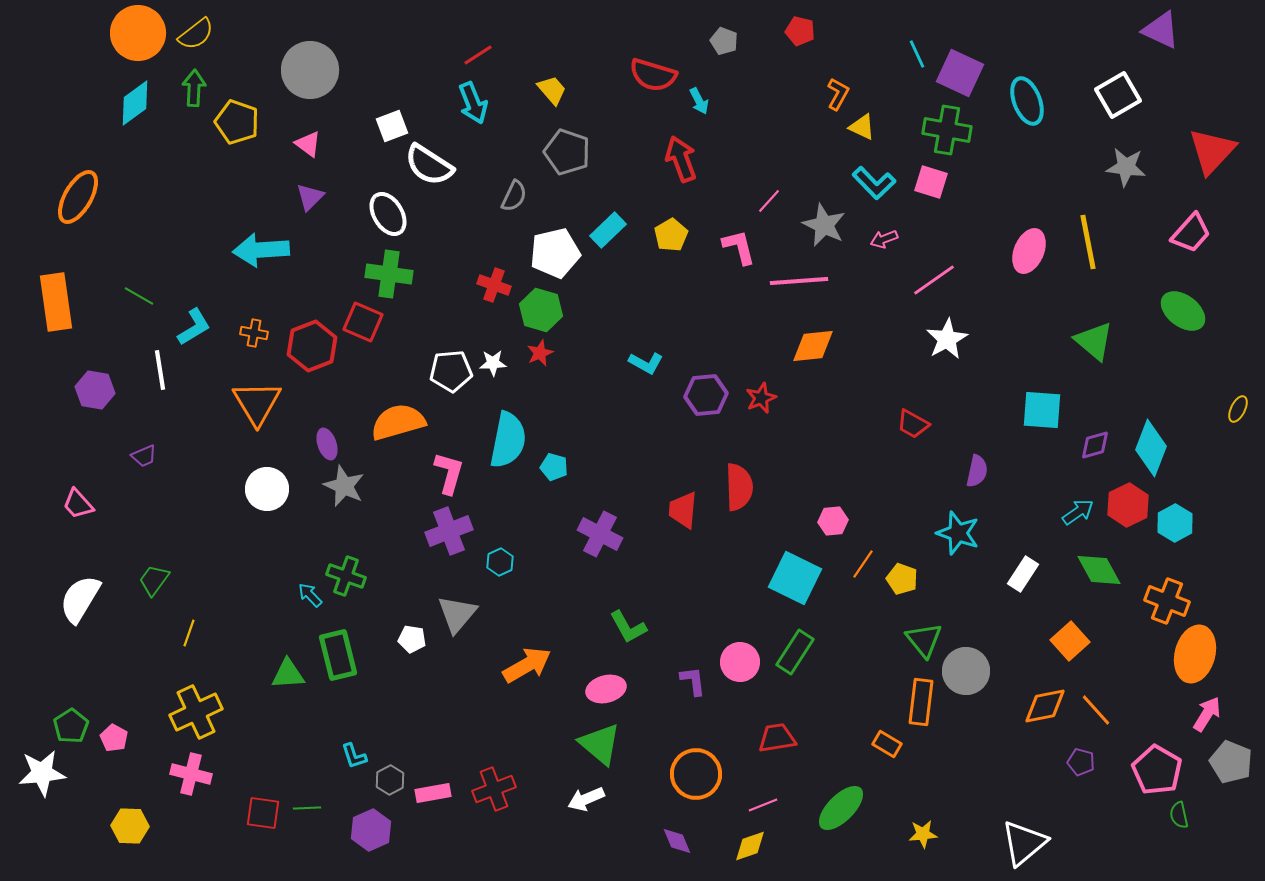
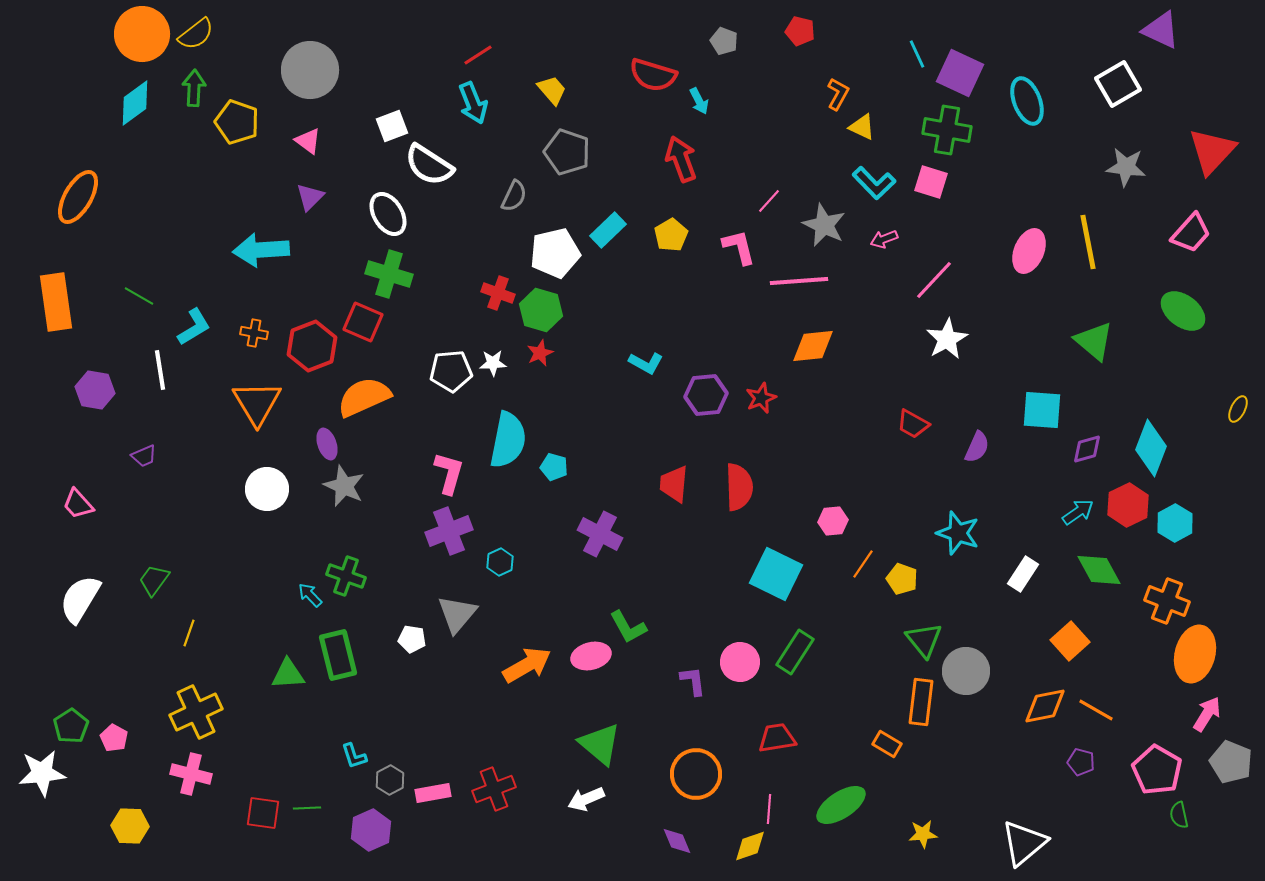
orange circle at (138, 33): moved 4 px right, 1 px down
white square at (1118, 95): moved 11 px up
pink triangle at (308, 144): moved 3 px up
green cross at (389, 274): rotated 9 degrees clockwise
pink line at (934, 280): rotated 12 degrees counterclockwise
red cross at (494, 285): moved 4 px right, 8 px down
orange semicircle at (398, 422): moved 34 px left, 25 px up; rotated 8 degrees counterclockwise
purple diamond at (1095, 445): moved 8 px left, 4 px down
purple semicircle at (977, 471): moved 24 px up; rotated 12 degrees clockwise
red trapezoid at (683, 510): moved 9 px left, 26 px up
cyan square at (795, 578): moved 19 px left, 4 px up
pink ellipse at (606, 689): moved 15 px left, 33 px up
orange line at (1096, 710): rotated 18 degrees counterclockwise
pink line at (763, 805): moved 6 px right, 4 px down; rotated 64 degrees counterclockwise
green ellipse at (841, 808): moved 3 px up; rotated 12 degrees clockwise
